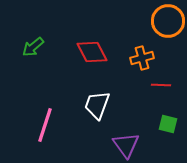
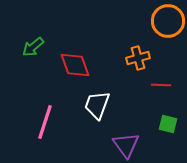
red diamond: moved 17 px left, 13 px down; rotated 8 degrees clockwise
orange cross: moved 4 px left
pink line: moved 3 px up
